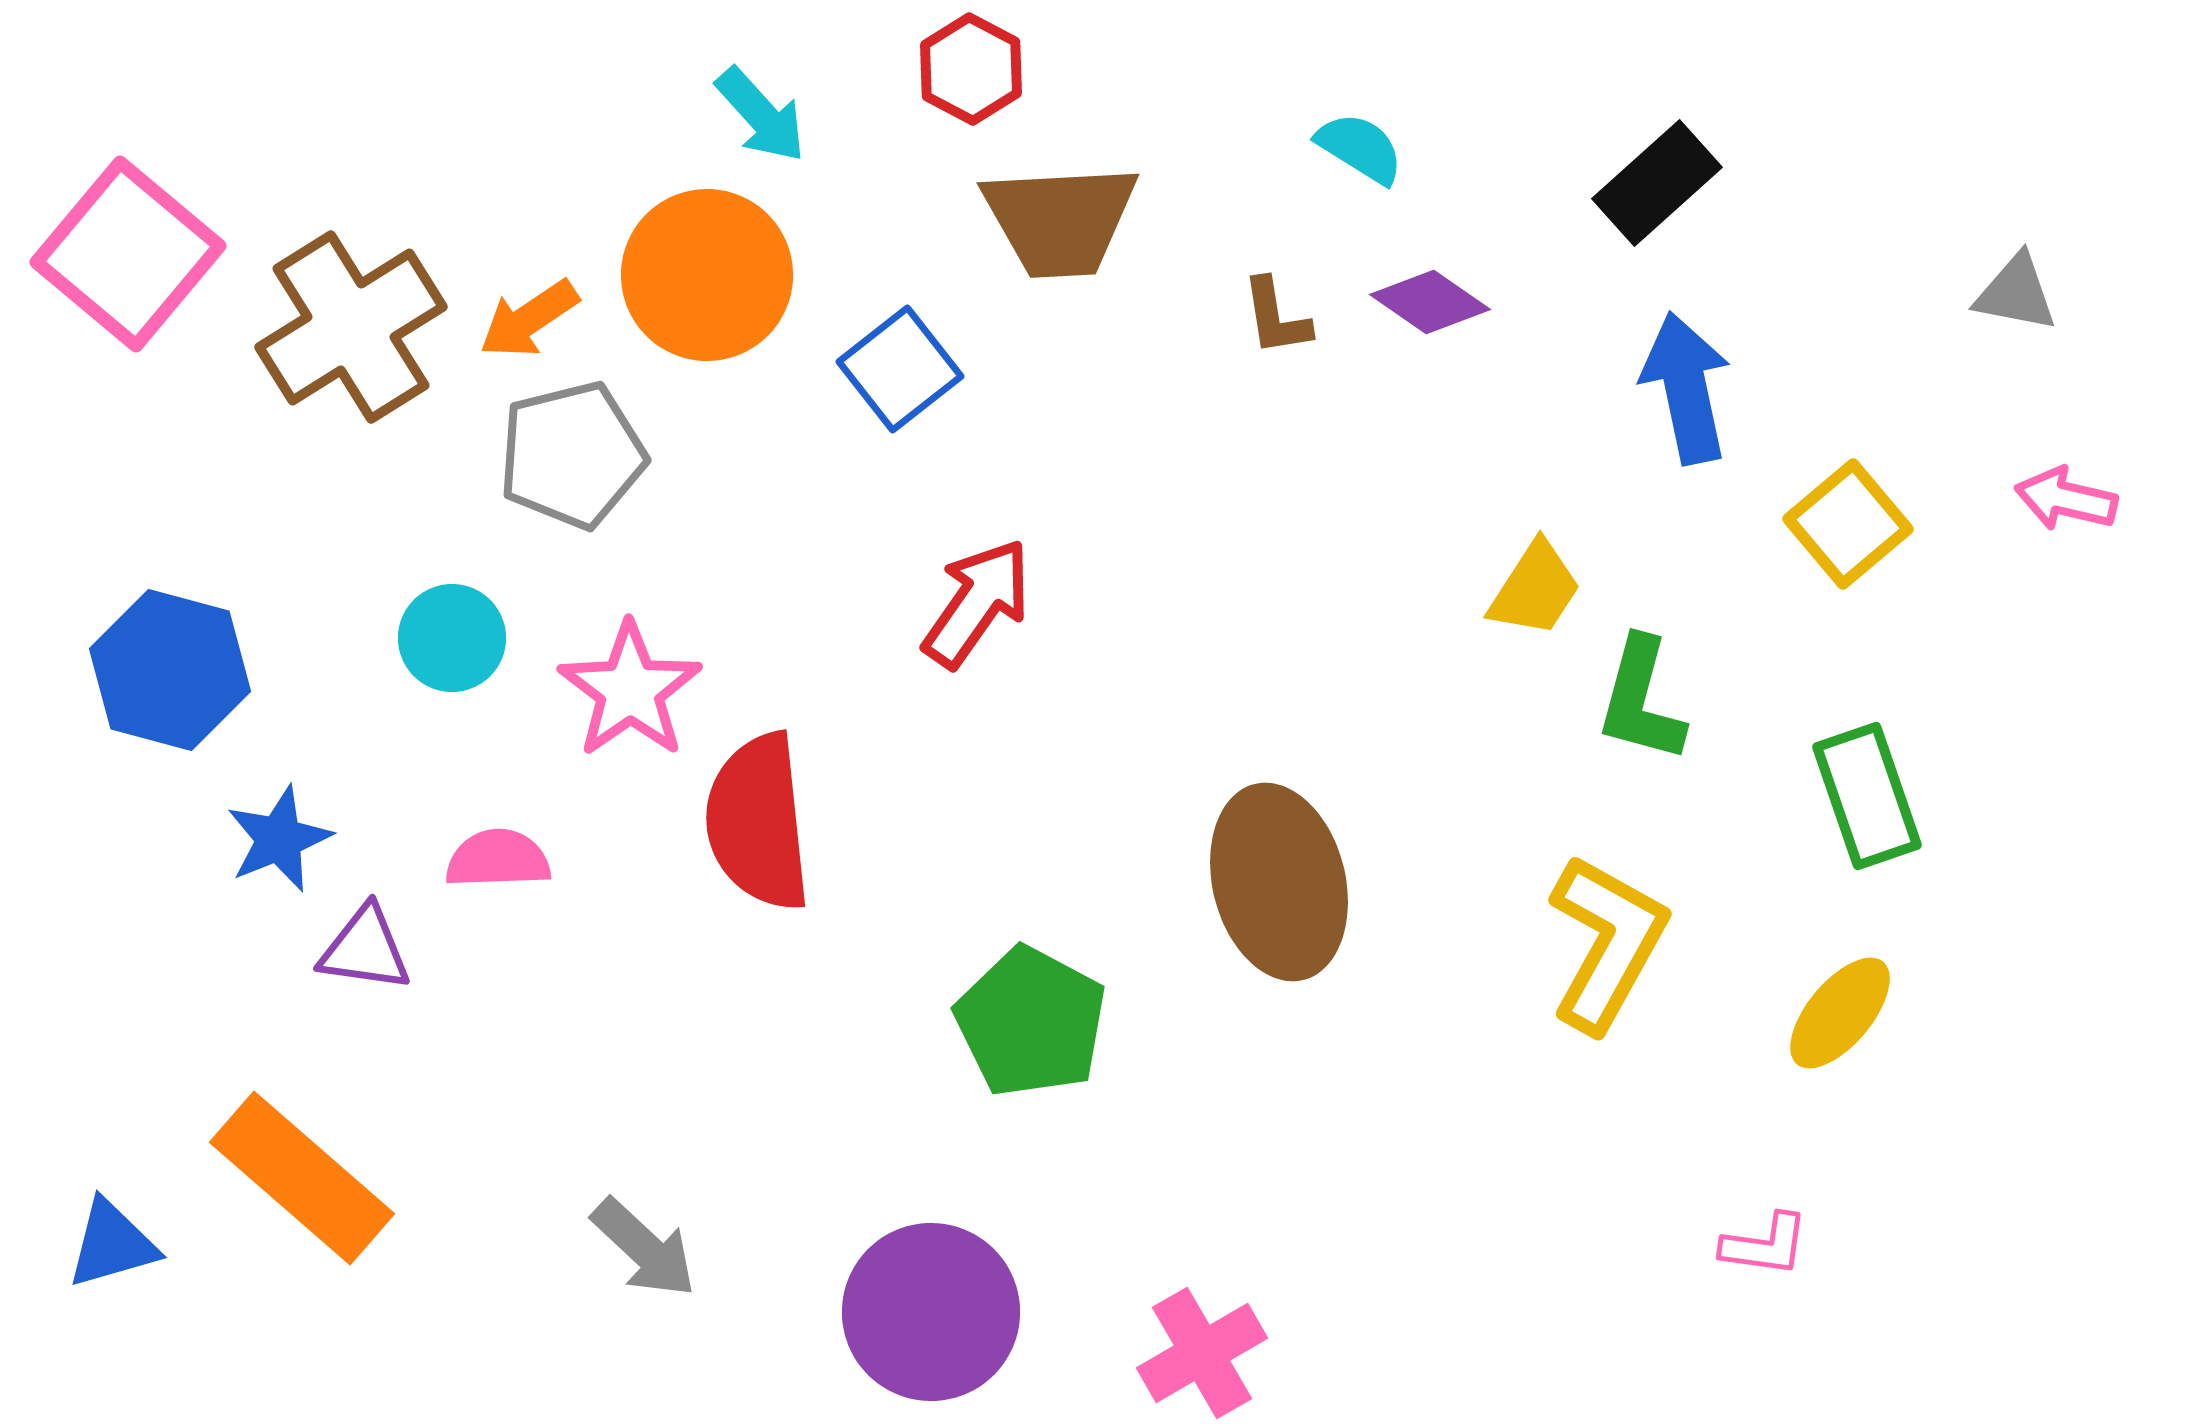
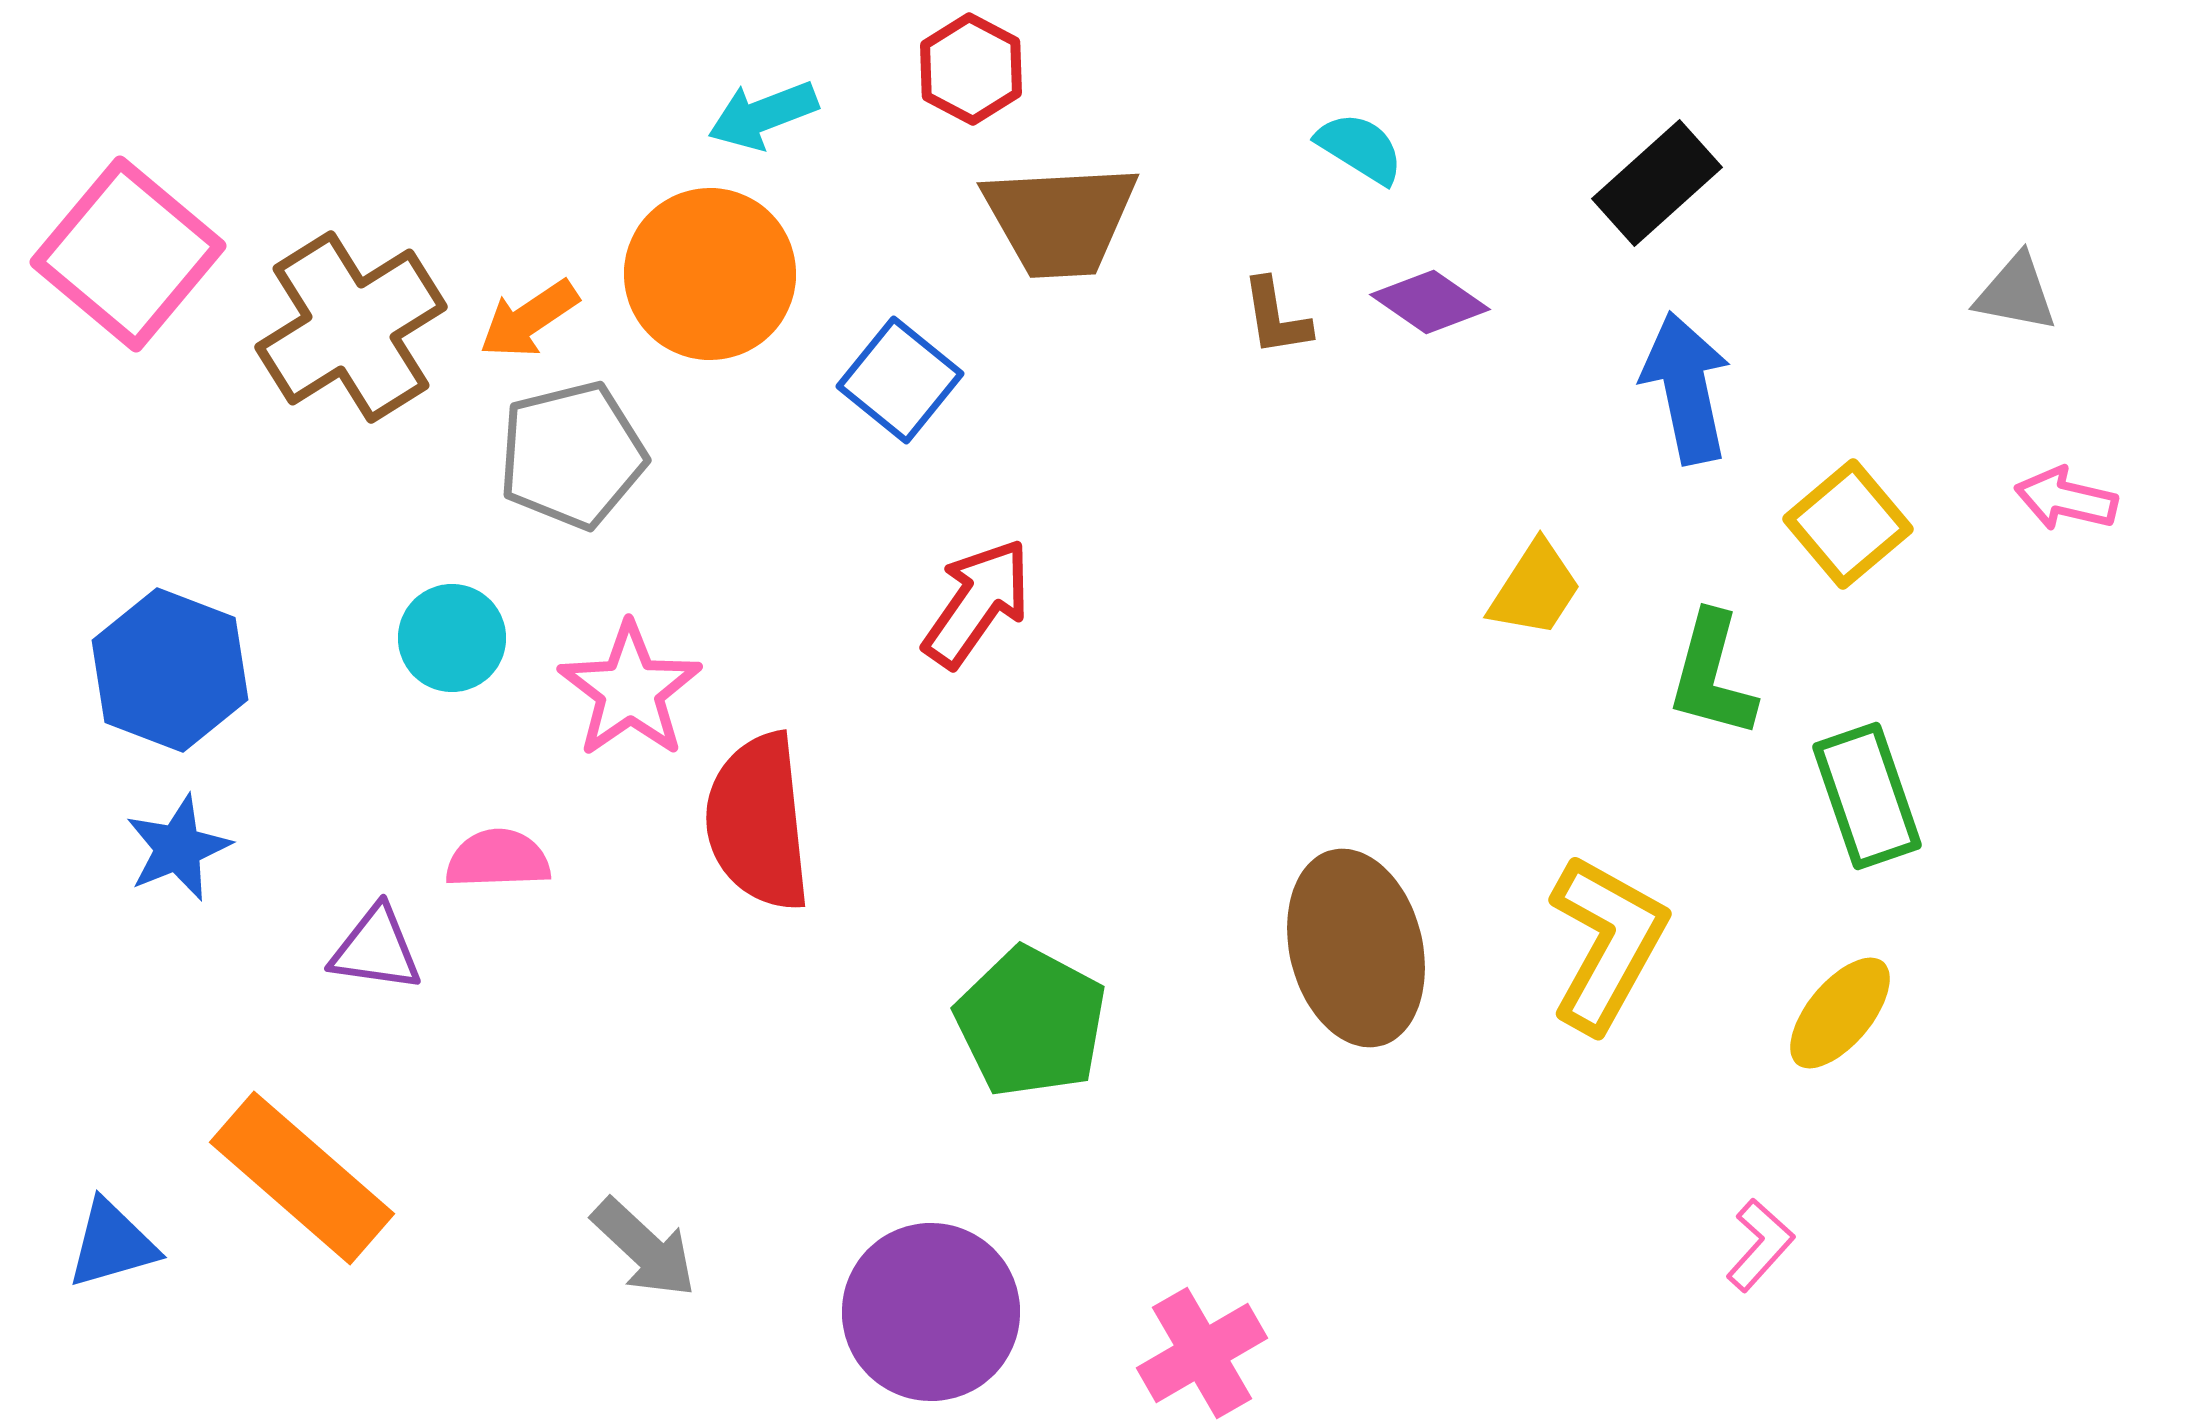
cyan arrow: moved 2 px right; rotated 111 degrees clockwise
orange circle: moved 3 px right, 1 px up
blue square: moved 11 px down; rotated 13 degrees counterclockwise
blue hexagon: rotated 6 degrees clockwise
green L-shape: moved 71 px right, 25 px up
blue star: moved 101 px left, 9 px down
brown ellipse: moved 77 px right, 66 px down
purple triangle: moved 11 px right
pink L-shape: moved 5 px left; rotated 56 degrees counterclockwise
